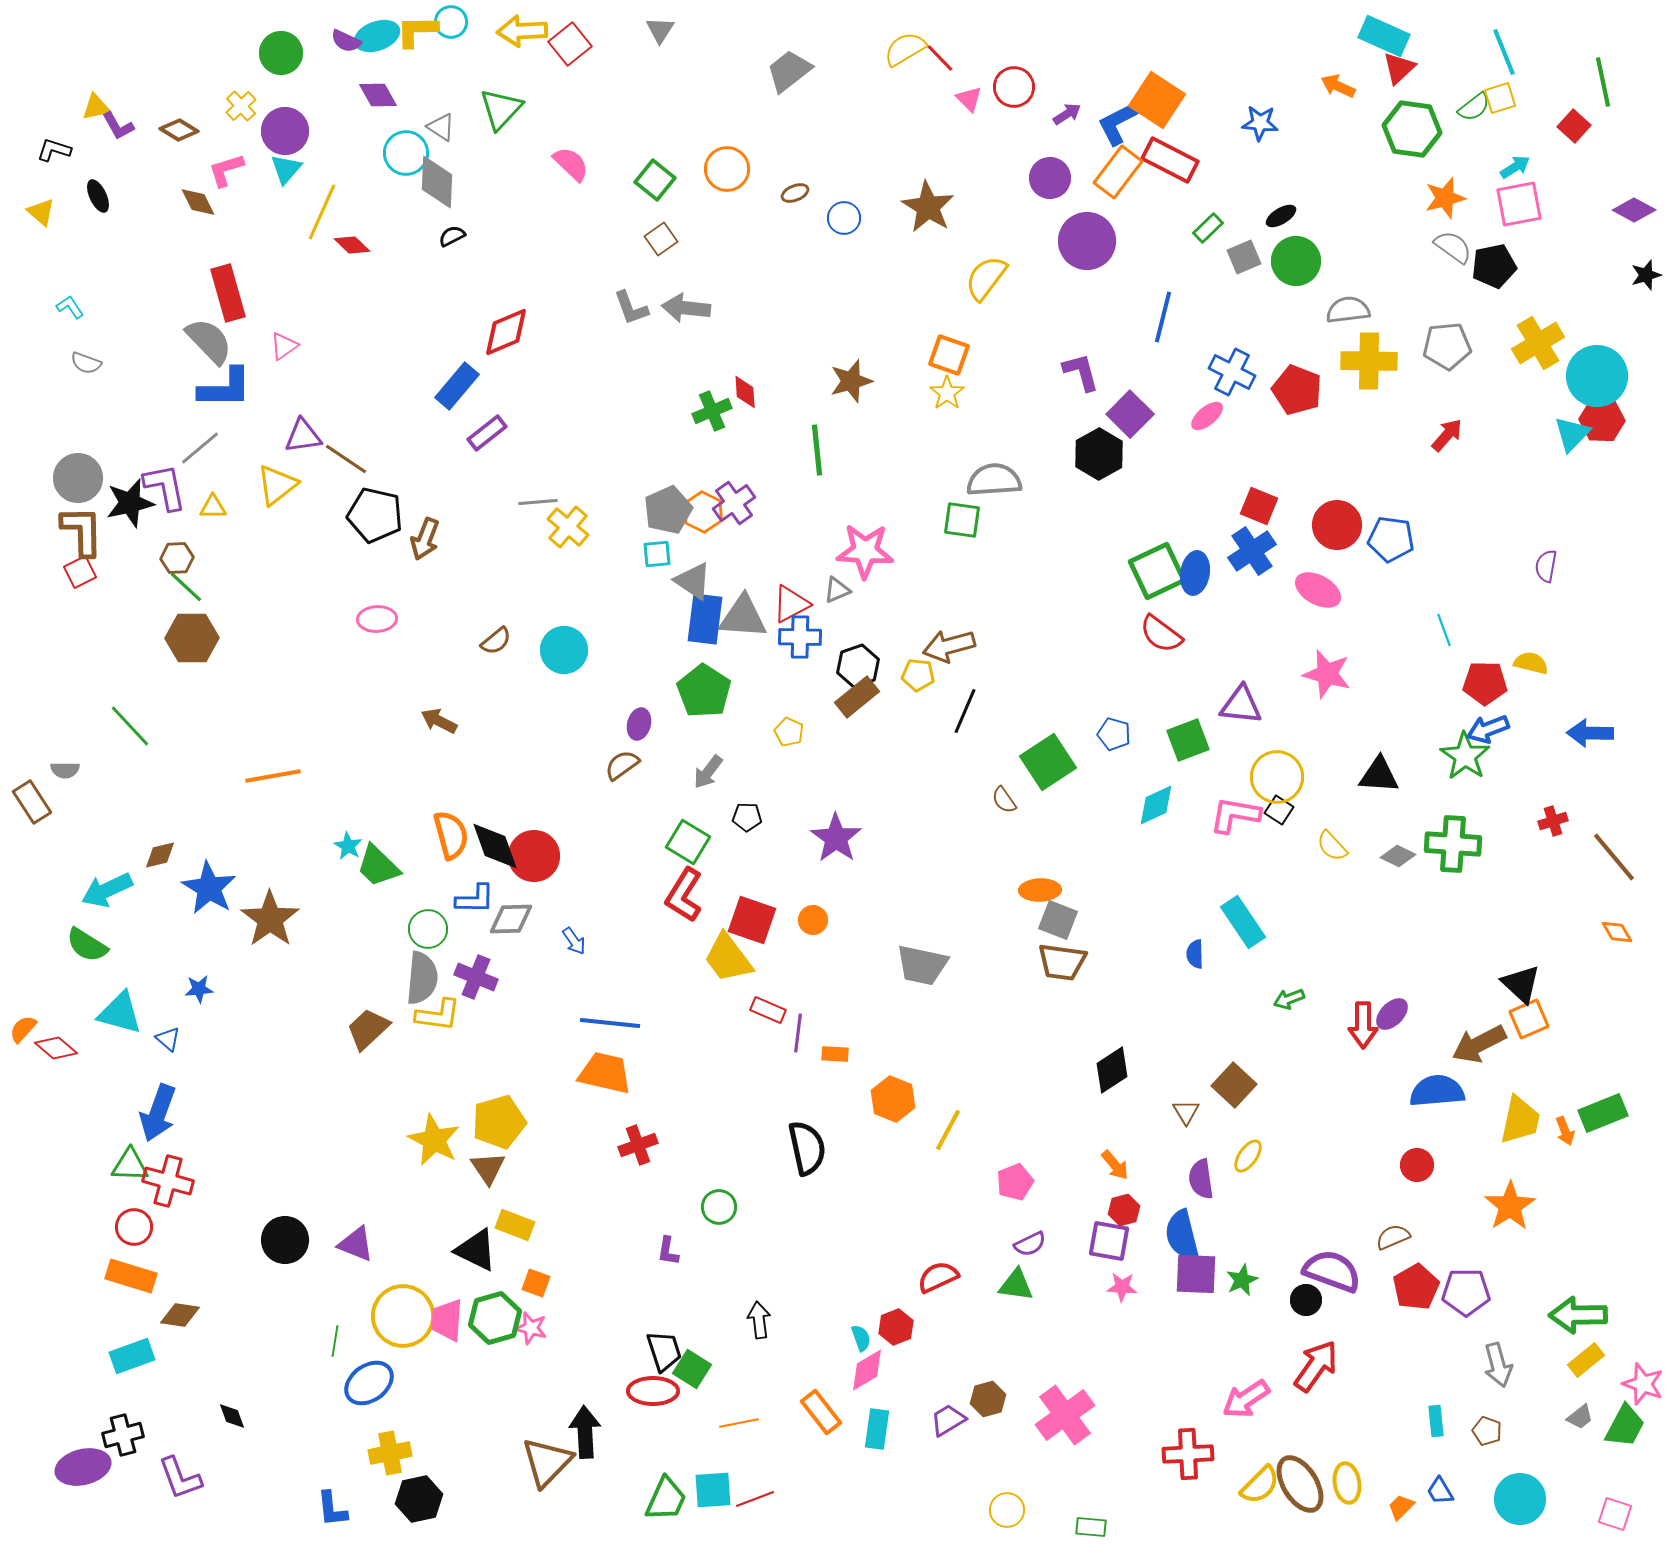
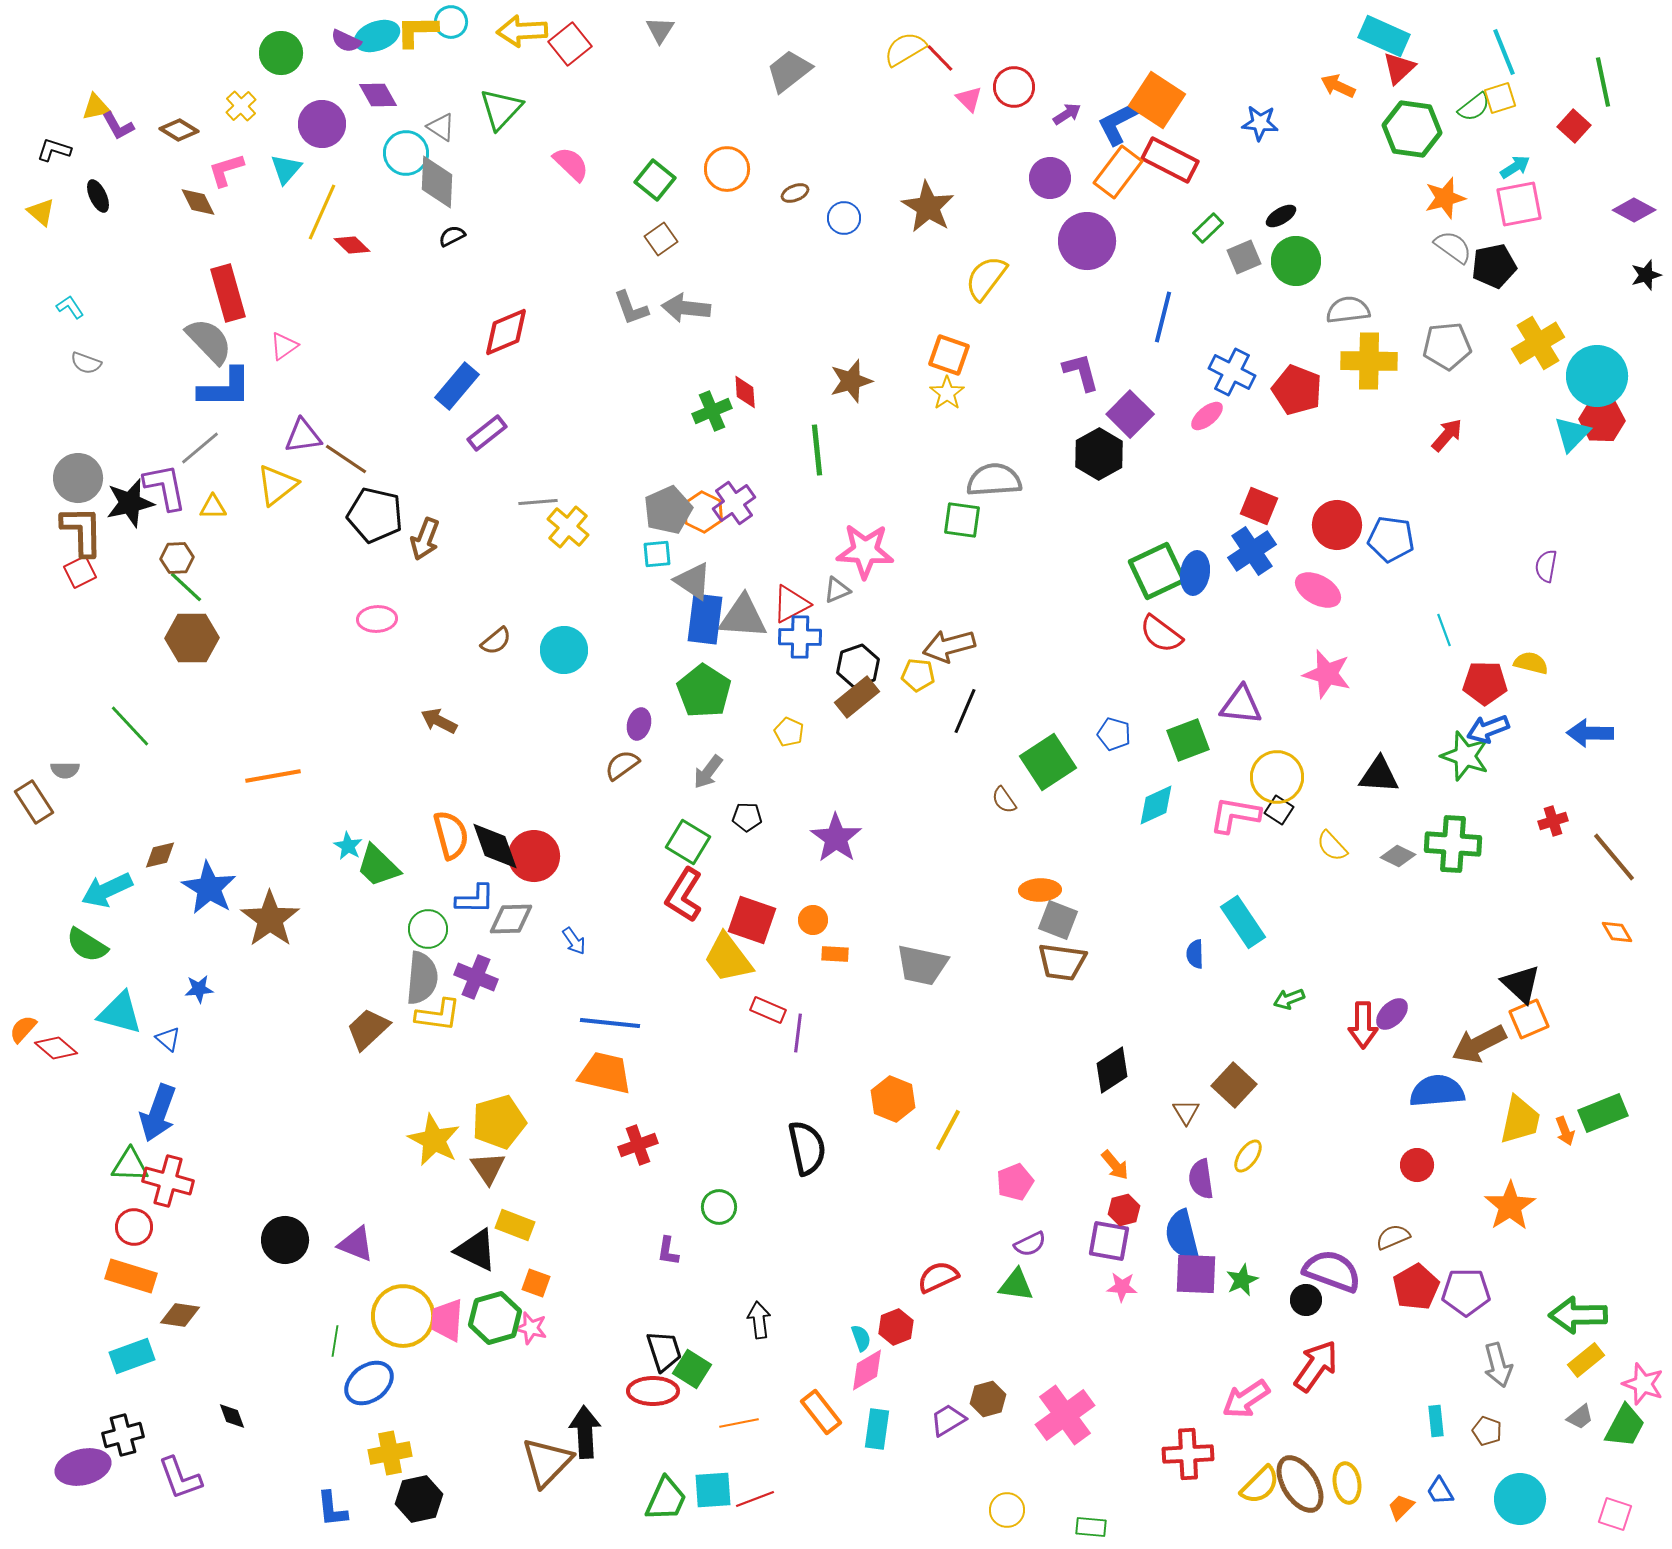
purple circle at (285, 131): moved 37 px right, 7 px up
green star at (1465, 756): rotated 15 degrees counterclockwise
brown rectangle at (32, 802): moved 2 px right
orange rectangle at (835, 1054): moved 100 px up
